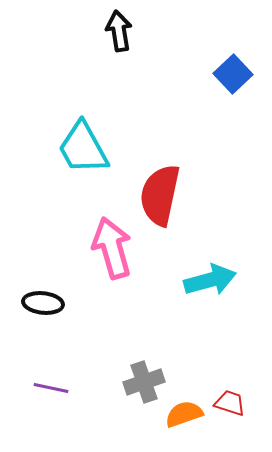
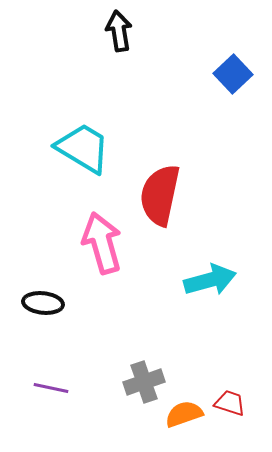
cyan trapezoid: rotated 150 degrees clockwise
pink arrow: moved 10 px left, 5 px up
